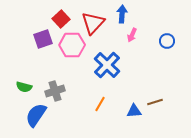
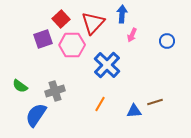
green semicircle: moved 4 px left, 1 px up; rotated 21 degrees clockwise
